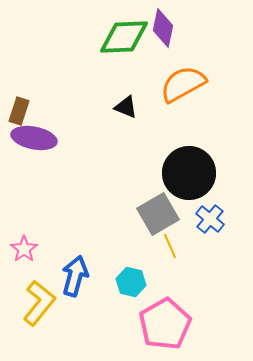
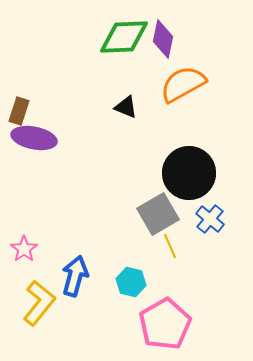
purple diamond: moved 11 px down
